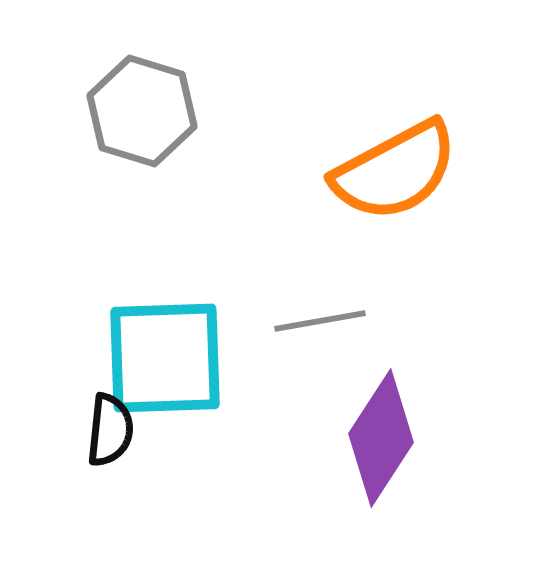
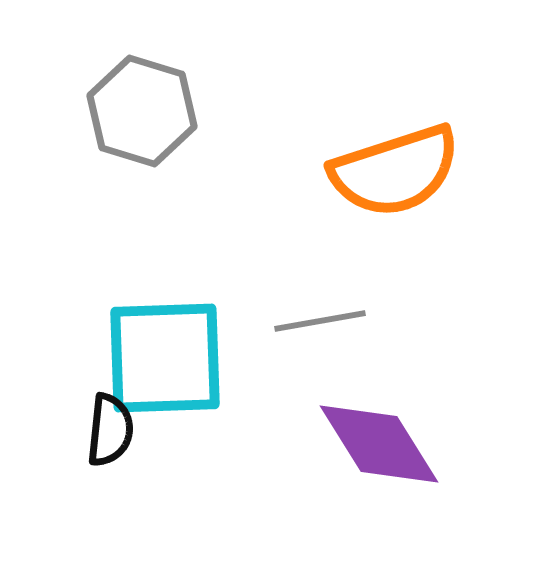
orange semicircle: rotated 10 degrees clockwise
purple diamond: moved 2 px left, 6 px down; rotated 65 degrees counterclockwise
